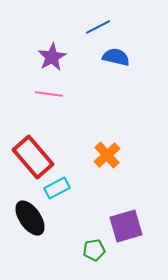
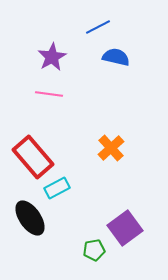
orange cross: moved 4 px right, 7 px up
purple square: moved 1 px left, 2 px down; rotated 20 degrees counterclockwise
